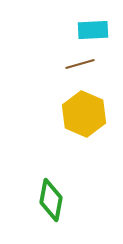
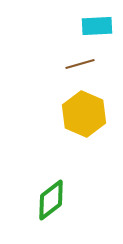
cyan rectangle: moved 4 px right, 4 px up
green diamond: rotated 42 degrees clockwise
